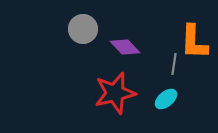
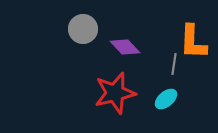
orange L-shape: moved 1 px left
